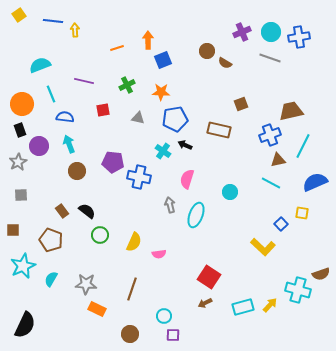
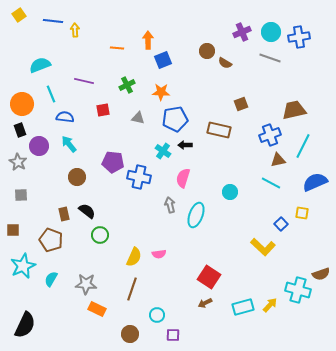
orange line at (117, 48): rotated 24 degrees clockwise
brown trapezoid at (291, 111): moved 3 px right, 1 px up
cyan arrow at (69, 144): rotated 18 degrees counterclockwise
black arrow at (185, 145): rotated 24 degrees counterclockwise
gray star at (18, 162): rotated 12 degrees counterclockwise
brown circle at (77, 171): moved 6 px down
pink semicircle at (187, 179): moved 4 px left, 1 px up
brown rectangle at (62, 211): moved 2 px right, 3 px down; rotated 24 degrees clockwise
yellow semicircle at (134, 242): moved 15 px down
cyan circle at (164, 316): moved 7 px left, 1 px up
